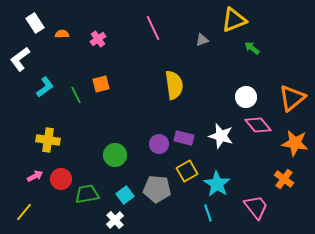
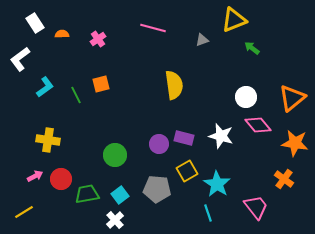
pink line: rotated 50 degrees counterclockwise
cyan square: moved 5 px left
yellow line: rotated 18 degrees clockwise
